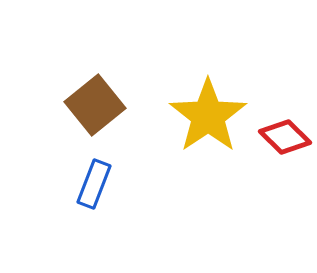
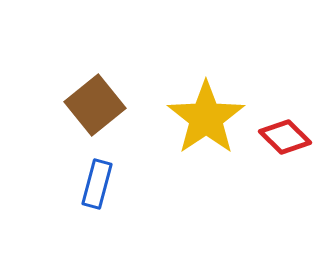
yellow star: moved 2 px left, 2 px down
blue rectangle: moved 3 px right; rotated 6 degrees counterclockwise
